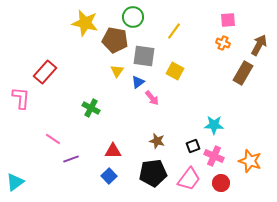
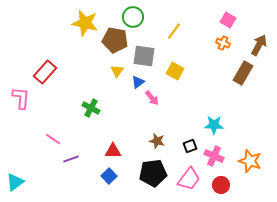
pink square: rotated 35 degrees clockwise
black square: moved 3 px left
red circle: moved 2 px down
